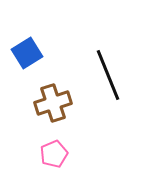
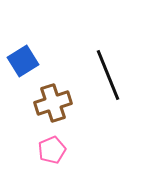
blue square: moved 4 px left, 8 px down
pink pentagon: moved 2 px left, 4 px up
